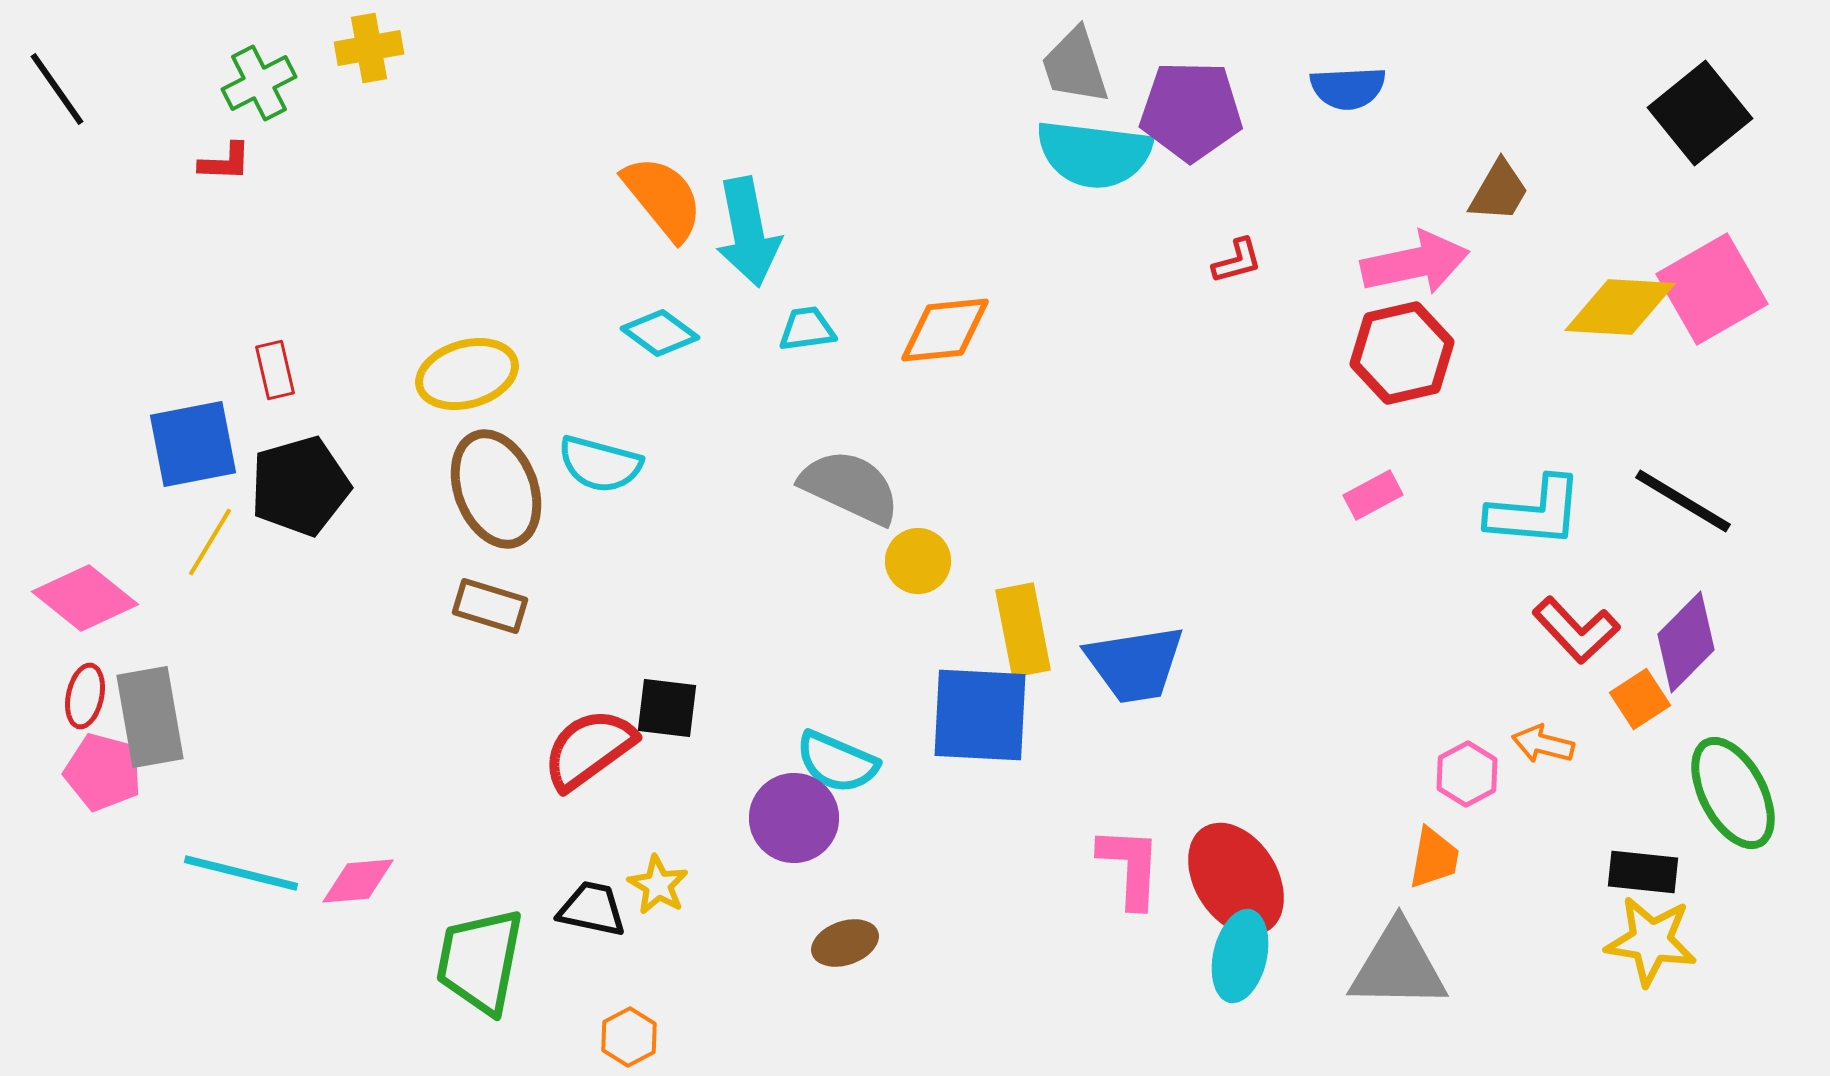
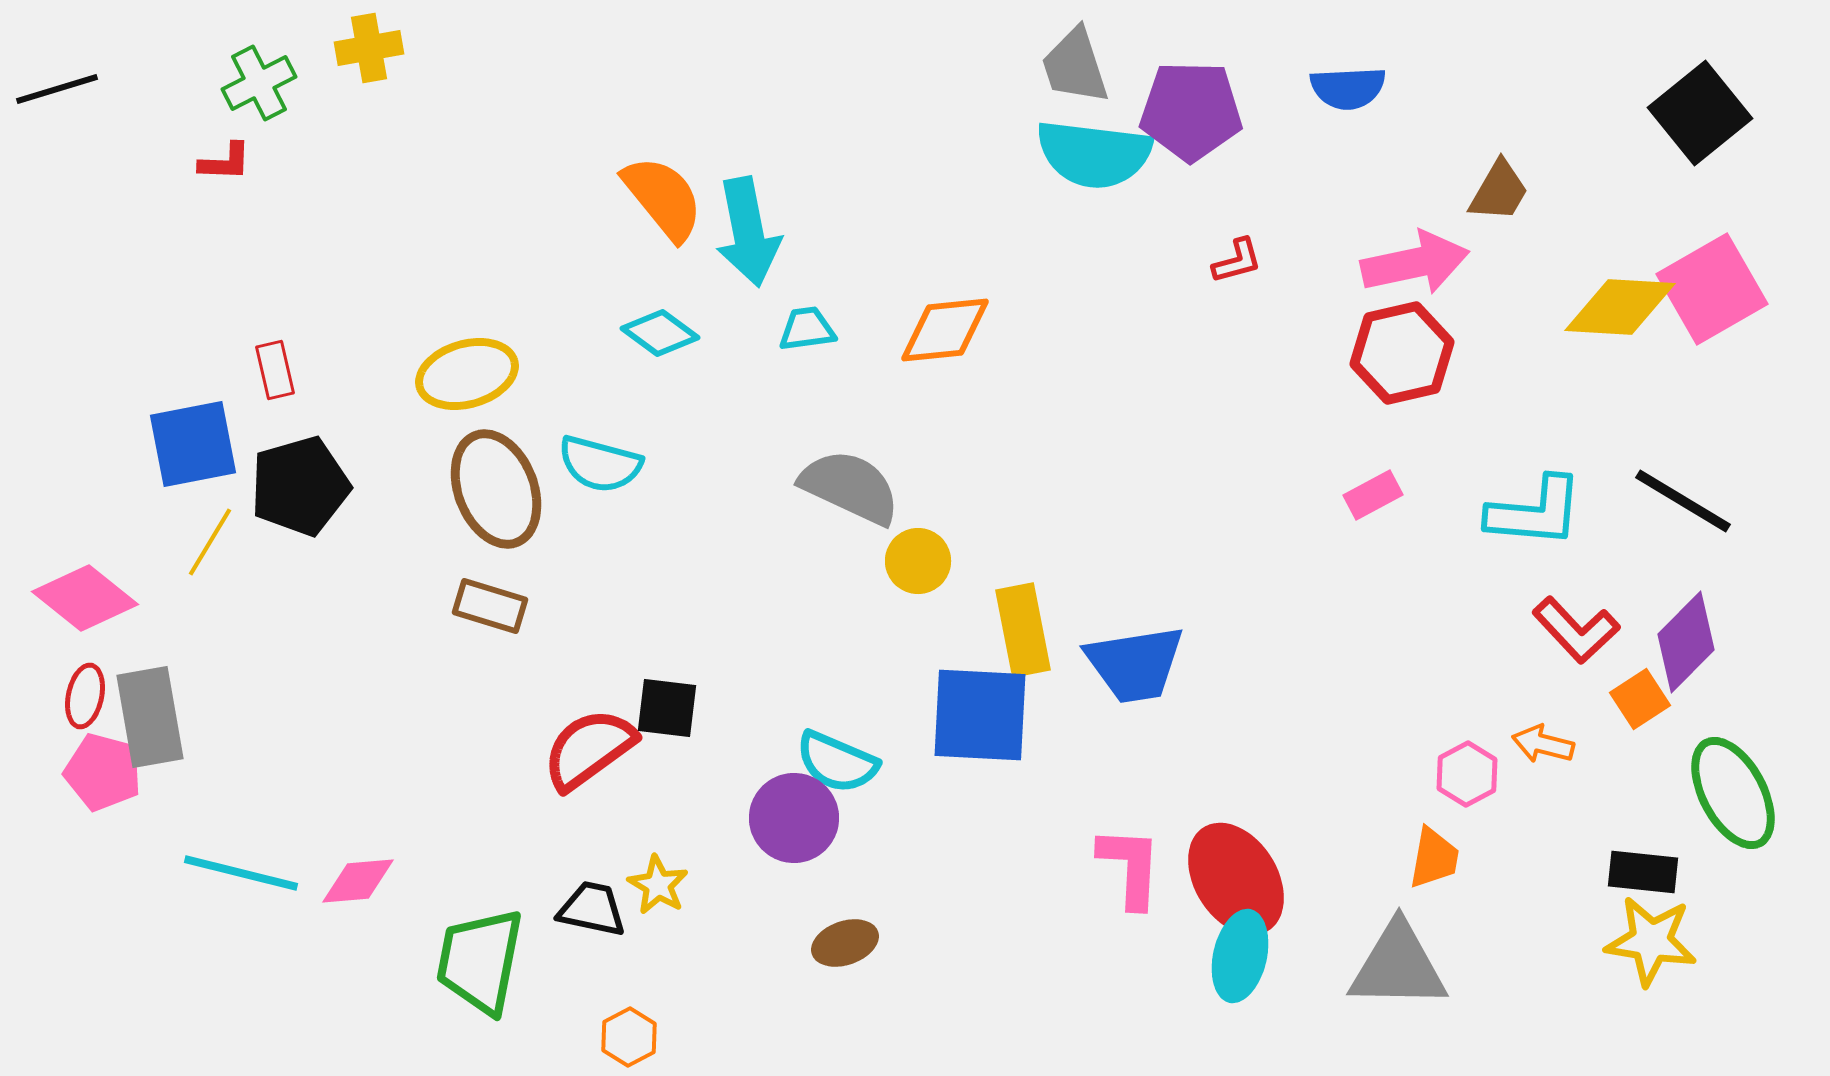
black line at (57, 89): rotated 72 degrees counterclockwise
